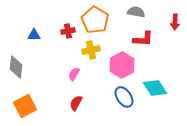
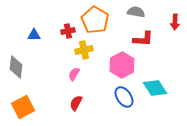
yellow cross: moved 7 px left
orange square: moved 2 px left, 1 px down
